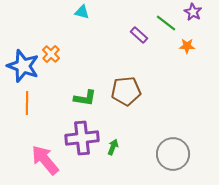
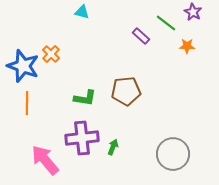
purple rectangle: moved 2 px right, 1 px down
